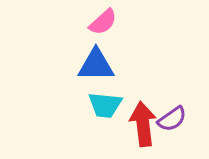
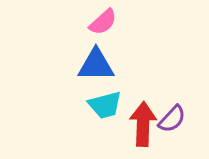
cyan trapezoid: rotated 21 degrees counterclockwise
purple semicircle: rotated 12 degrees counterclockwise
red arrow: rotated 9 degrees clockwise
